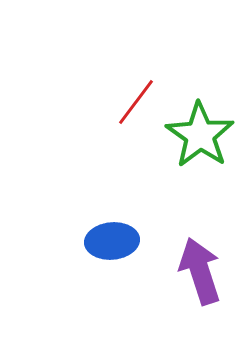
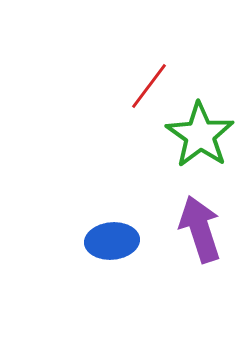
red line: moved 13 px right, 16 px up
purple arrow: moved 42 px up
